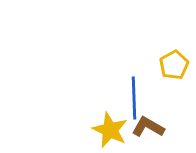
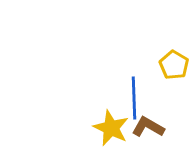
yellow pentagon: rotated 12 degrees counterclockwise
yellow star: moved 1 px right, 2 px up
